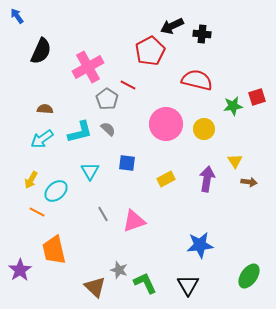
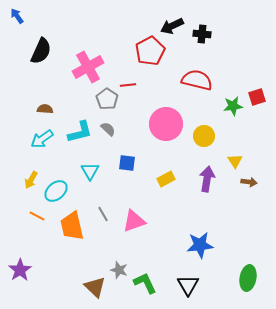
red line: rotated 35 degrees counterclockwise
yellow circle: moved 7 px down
orange line: moved 4 px down
orange trapezoid: moved 18 px right, 24 px up
green ellipse: moved 1 px left, 2 px down; rotated 25 degrees counterclockwise
